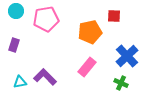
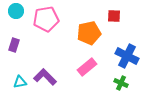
orange pentagon: moved 1 px left, 1 px down
blue cross: rotated 20 degrees counterclockwise
pink rectangle: rotated 12 degrees clockwise
